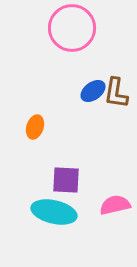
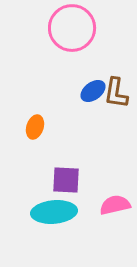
cyan ellipse: rotated 18 degrees counterclockwise
